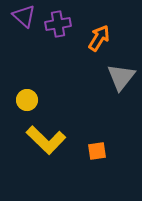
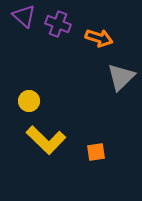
purple cross: rotated 30 degrees clockwise
orange arrow: rotated 76 degrees clockwise
gray triangle: rotated 8 degrees clockwise
yellow circle: moved 2 px right, 1 px down
orange square: moved 1 px left, 1 px down
